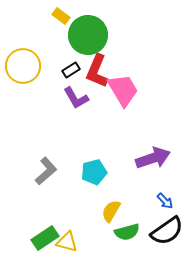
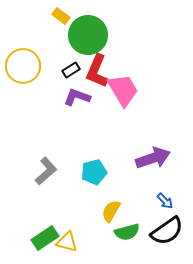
purple L-shape: moved 1 px right, 1 px up; rotated 140 degrees clockwise
